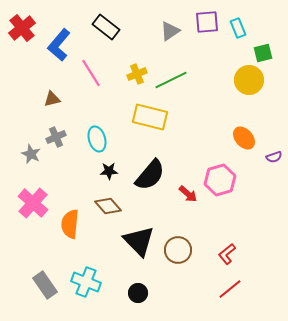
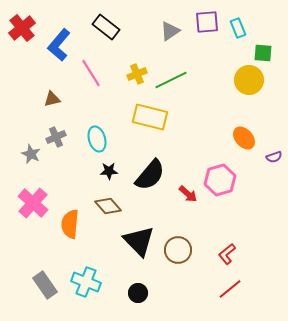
green square: rotated 18 degrees clockwise
